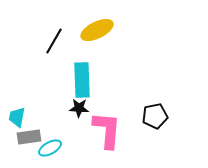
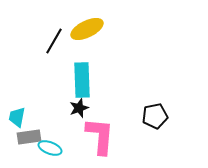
yellow ellipse: moved 10 px left, 1 px up
black star: rotated 24 degrees counterclockwise
pink L-shape: moved 7 px left, 6 px down
cyan ellipse: rotated 50 degrees clockwise
